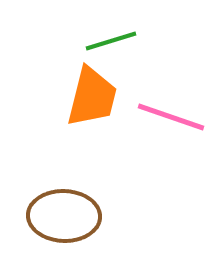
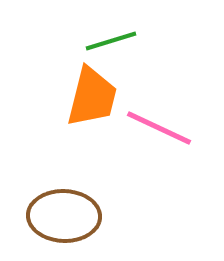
pink line: moved 12 px left, 11 px down; rotated 6 degrees clockwise
